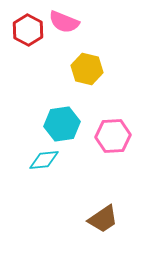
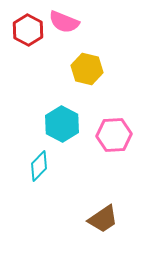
cyan hexagon: rotated 24 degrees counterclockwise
pink hexagon: moved 1 px right, 1 px up
cyan diamond: moved 5 px left, 6 px down; rotated 40 degrees counterclockwise
